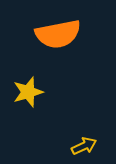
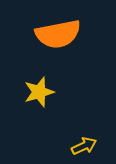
yellow star: moved 11 px right
